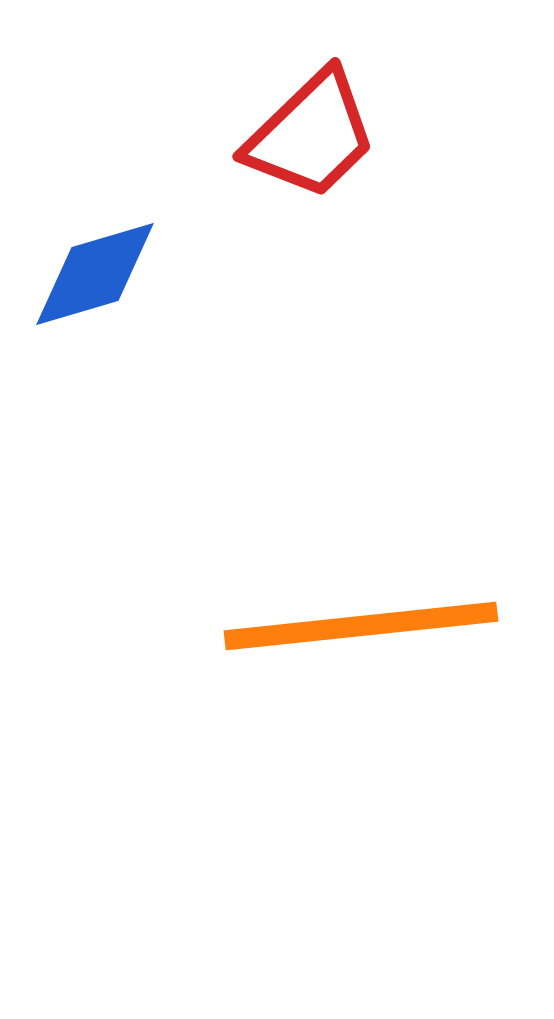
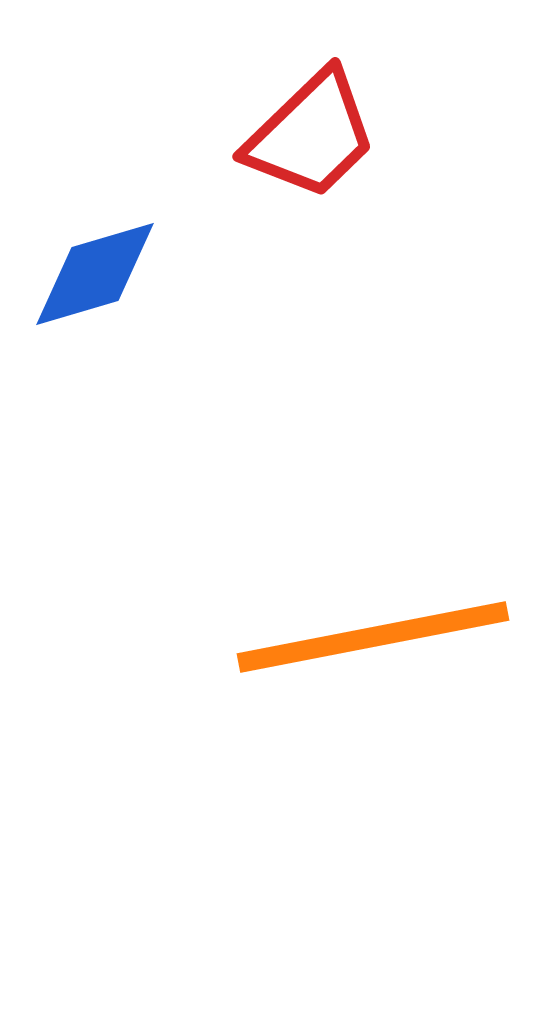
orange line: moved 12 px right, 11 px down; rotated 5 degrees counterclockwise
